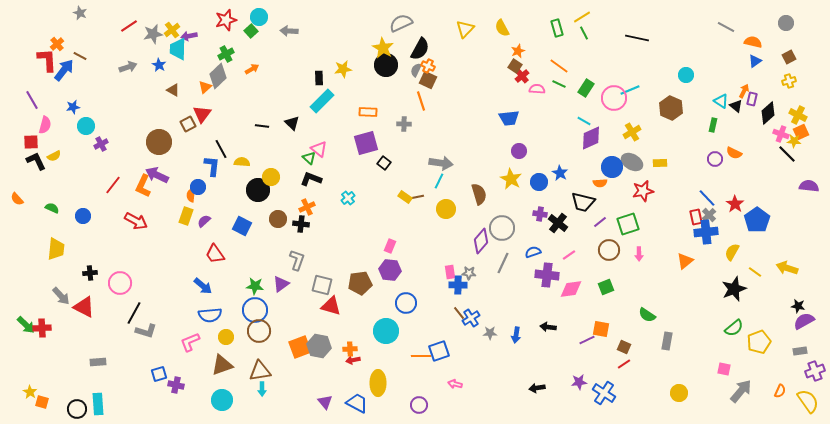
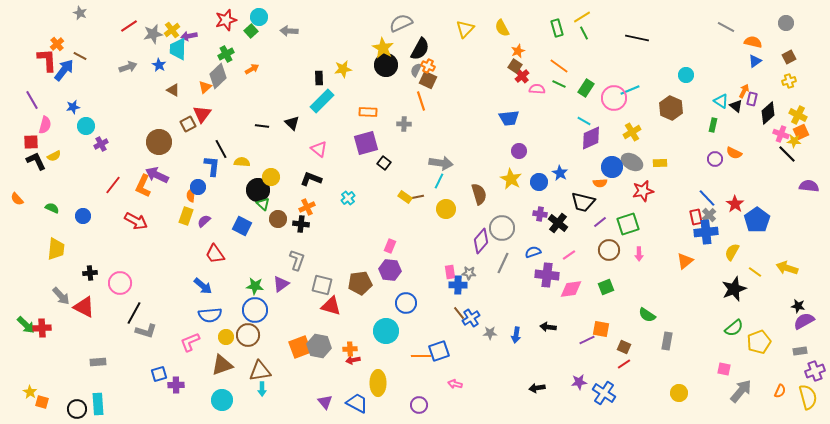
green triangle at (309, 158): moved 46 px left, 46 px down
brown circle at (259, 331): moved 11 px left, 4 px down
purple cross at (176, 385): rotated 14 degrees counterclockwise
yellow semicircle at (808, 401): moved 4 px up; rotated 20 degrees clockwise
